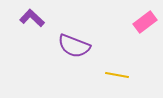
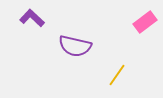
purple semicircle: moved 1 px right; rotated 8 degrees counterclockwise
yellow line: rotated 65 degrees counterclockwise
